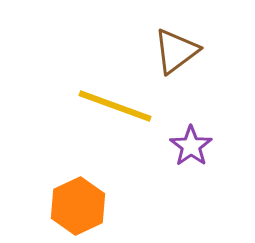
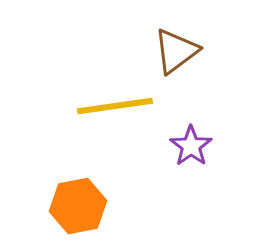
yellow line: rotated 28 degrees counterclockwise
orange hexagon: rotated 14 degrees clockwise
